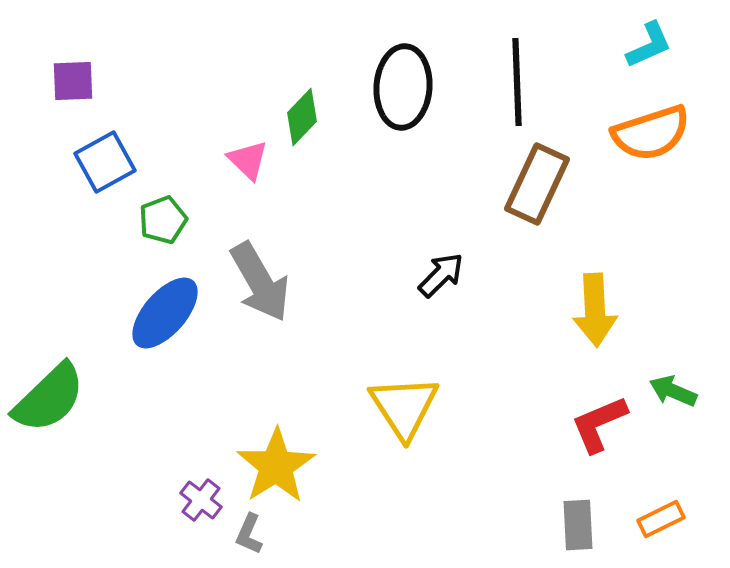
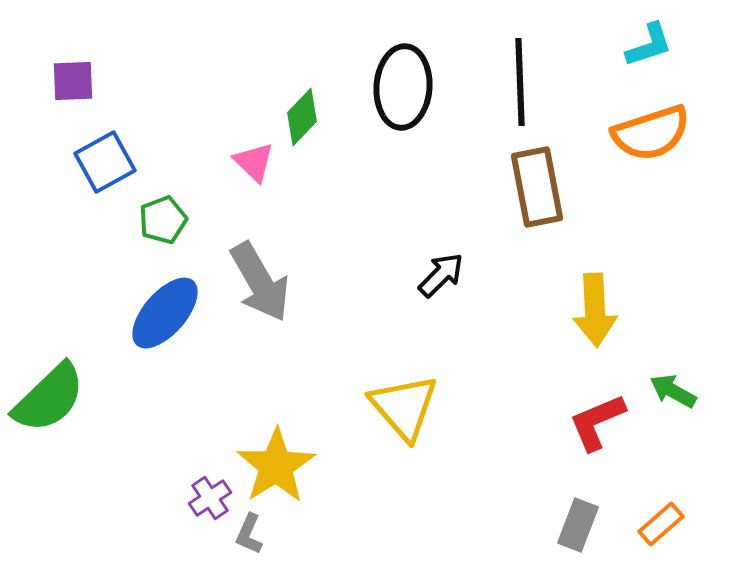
cyan L-shape: rotated 6 degrees clockwise
black line: moved 3 px right
pink triangle: moved 6 px right, 2 px down
brown rectangle: moved 3 px down; rotated 36 degrees counterclockwise
green arrow: rotated 6 degrees clockwise
yellow triangle: rotated 8 degrees counterclockwise
red L-shape: moved 2 px left, 2 px up
purple cross: moved 9 px right, 2 px up; rotated 18 degrees clockwise
orange rectangle: moved 5 px down; rotated 15 degrees counterclockwise
gray rectangle: rotated 24 degrees clockwise
